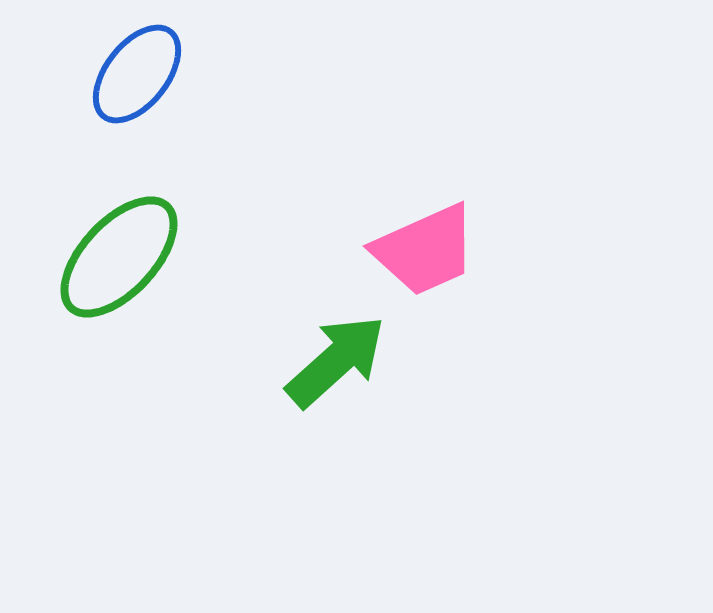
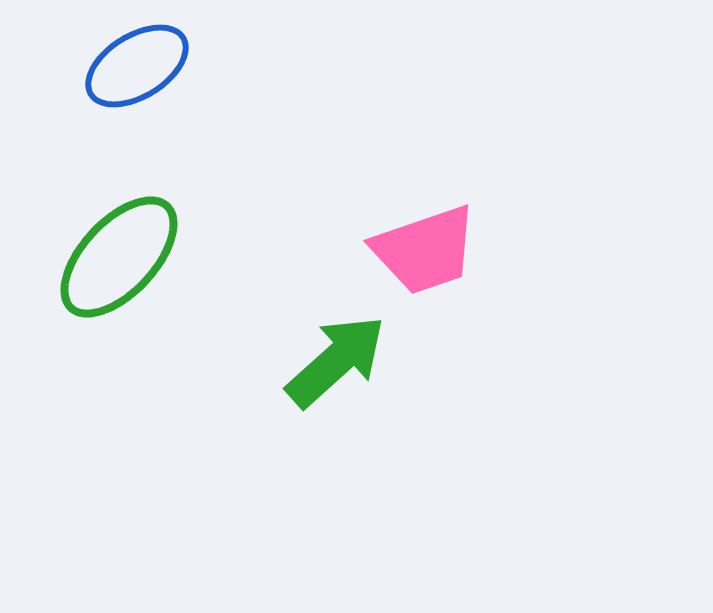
blue ellipse: moved 8 px up; rotated 20 degrees clockwise
pink trapezoid: rotated 5 degrees clockwise
